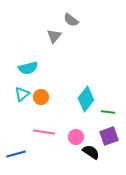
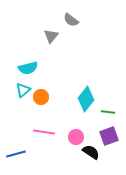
gray triangle: moved 3 px left
cyan triangle: moved 1 px right, 4 px up
